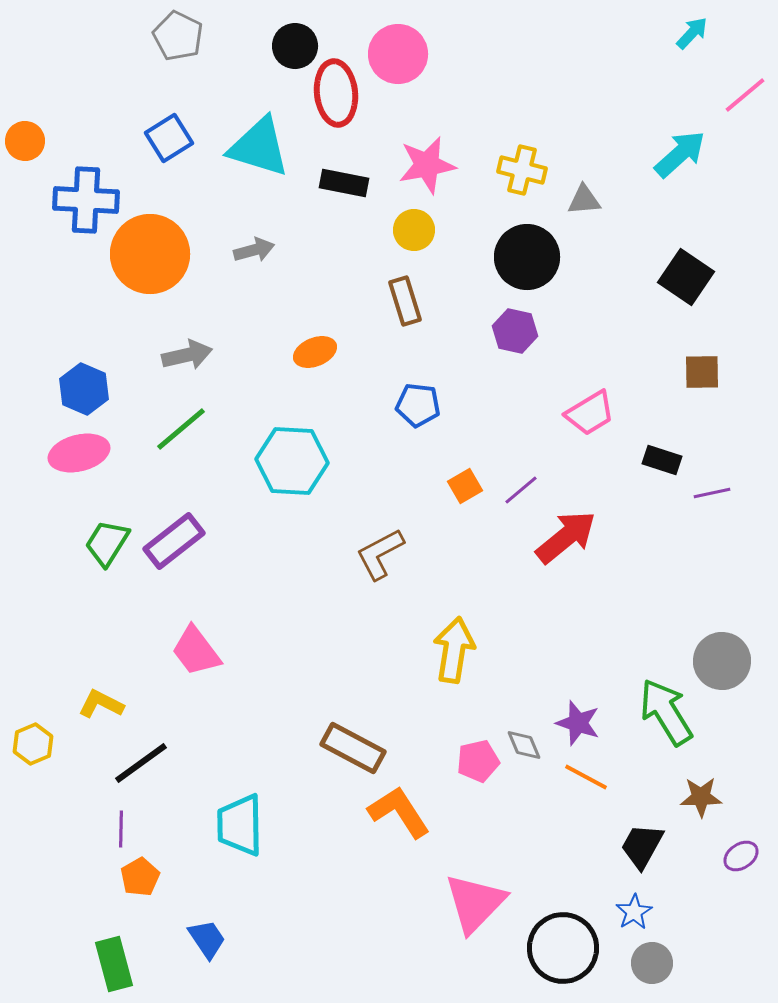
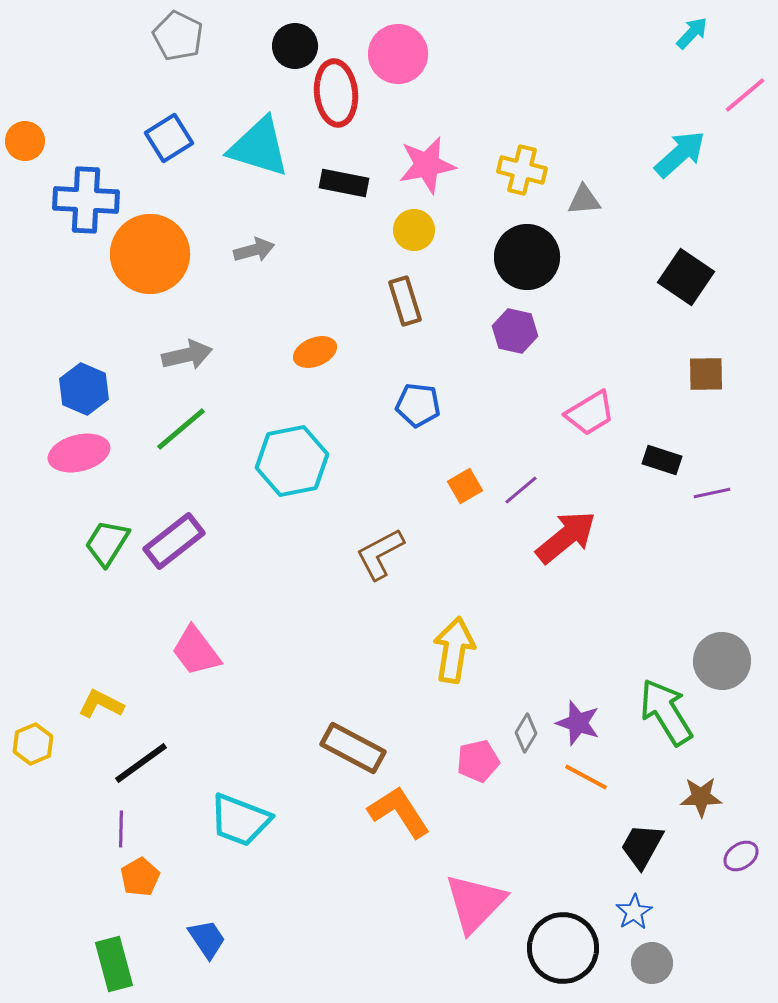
brown square at (702, 372): moved 4 px right, 2 px down
cyan hexagon at (292, 461): rotated 14 degrees counterclockwise
gray diamond at (524, 745): moved 2 px right, 12 px up; rotated 54 degrees clockwise
cyan trapezoid at (240, 825): moved 5 px up; rotated 68 degrees counterclockwise
